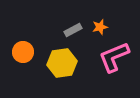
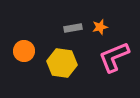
gray rectangle: moved 2 px up; rotated 18 degrees clockwise
orange circle: moved 1 px right, 1 px up
yellow hexagon: rotated 16 degrees clockwise
